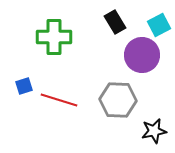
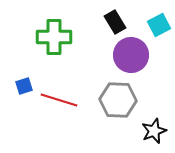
purple circle: moved 11 px left
black star: rotated 10 degrees counterclockwise
